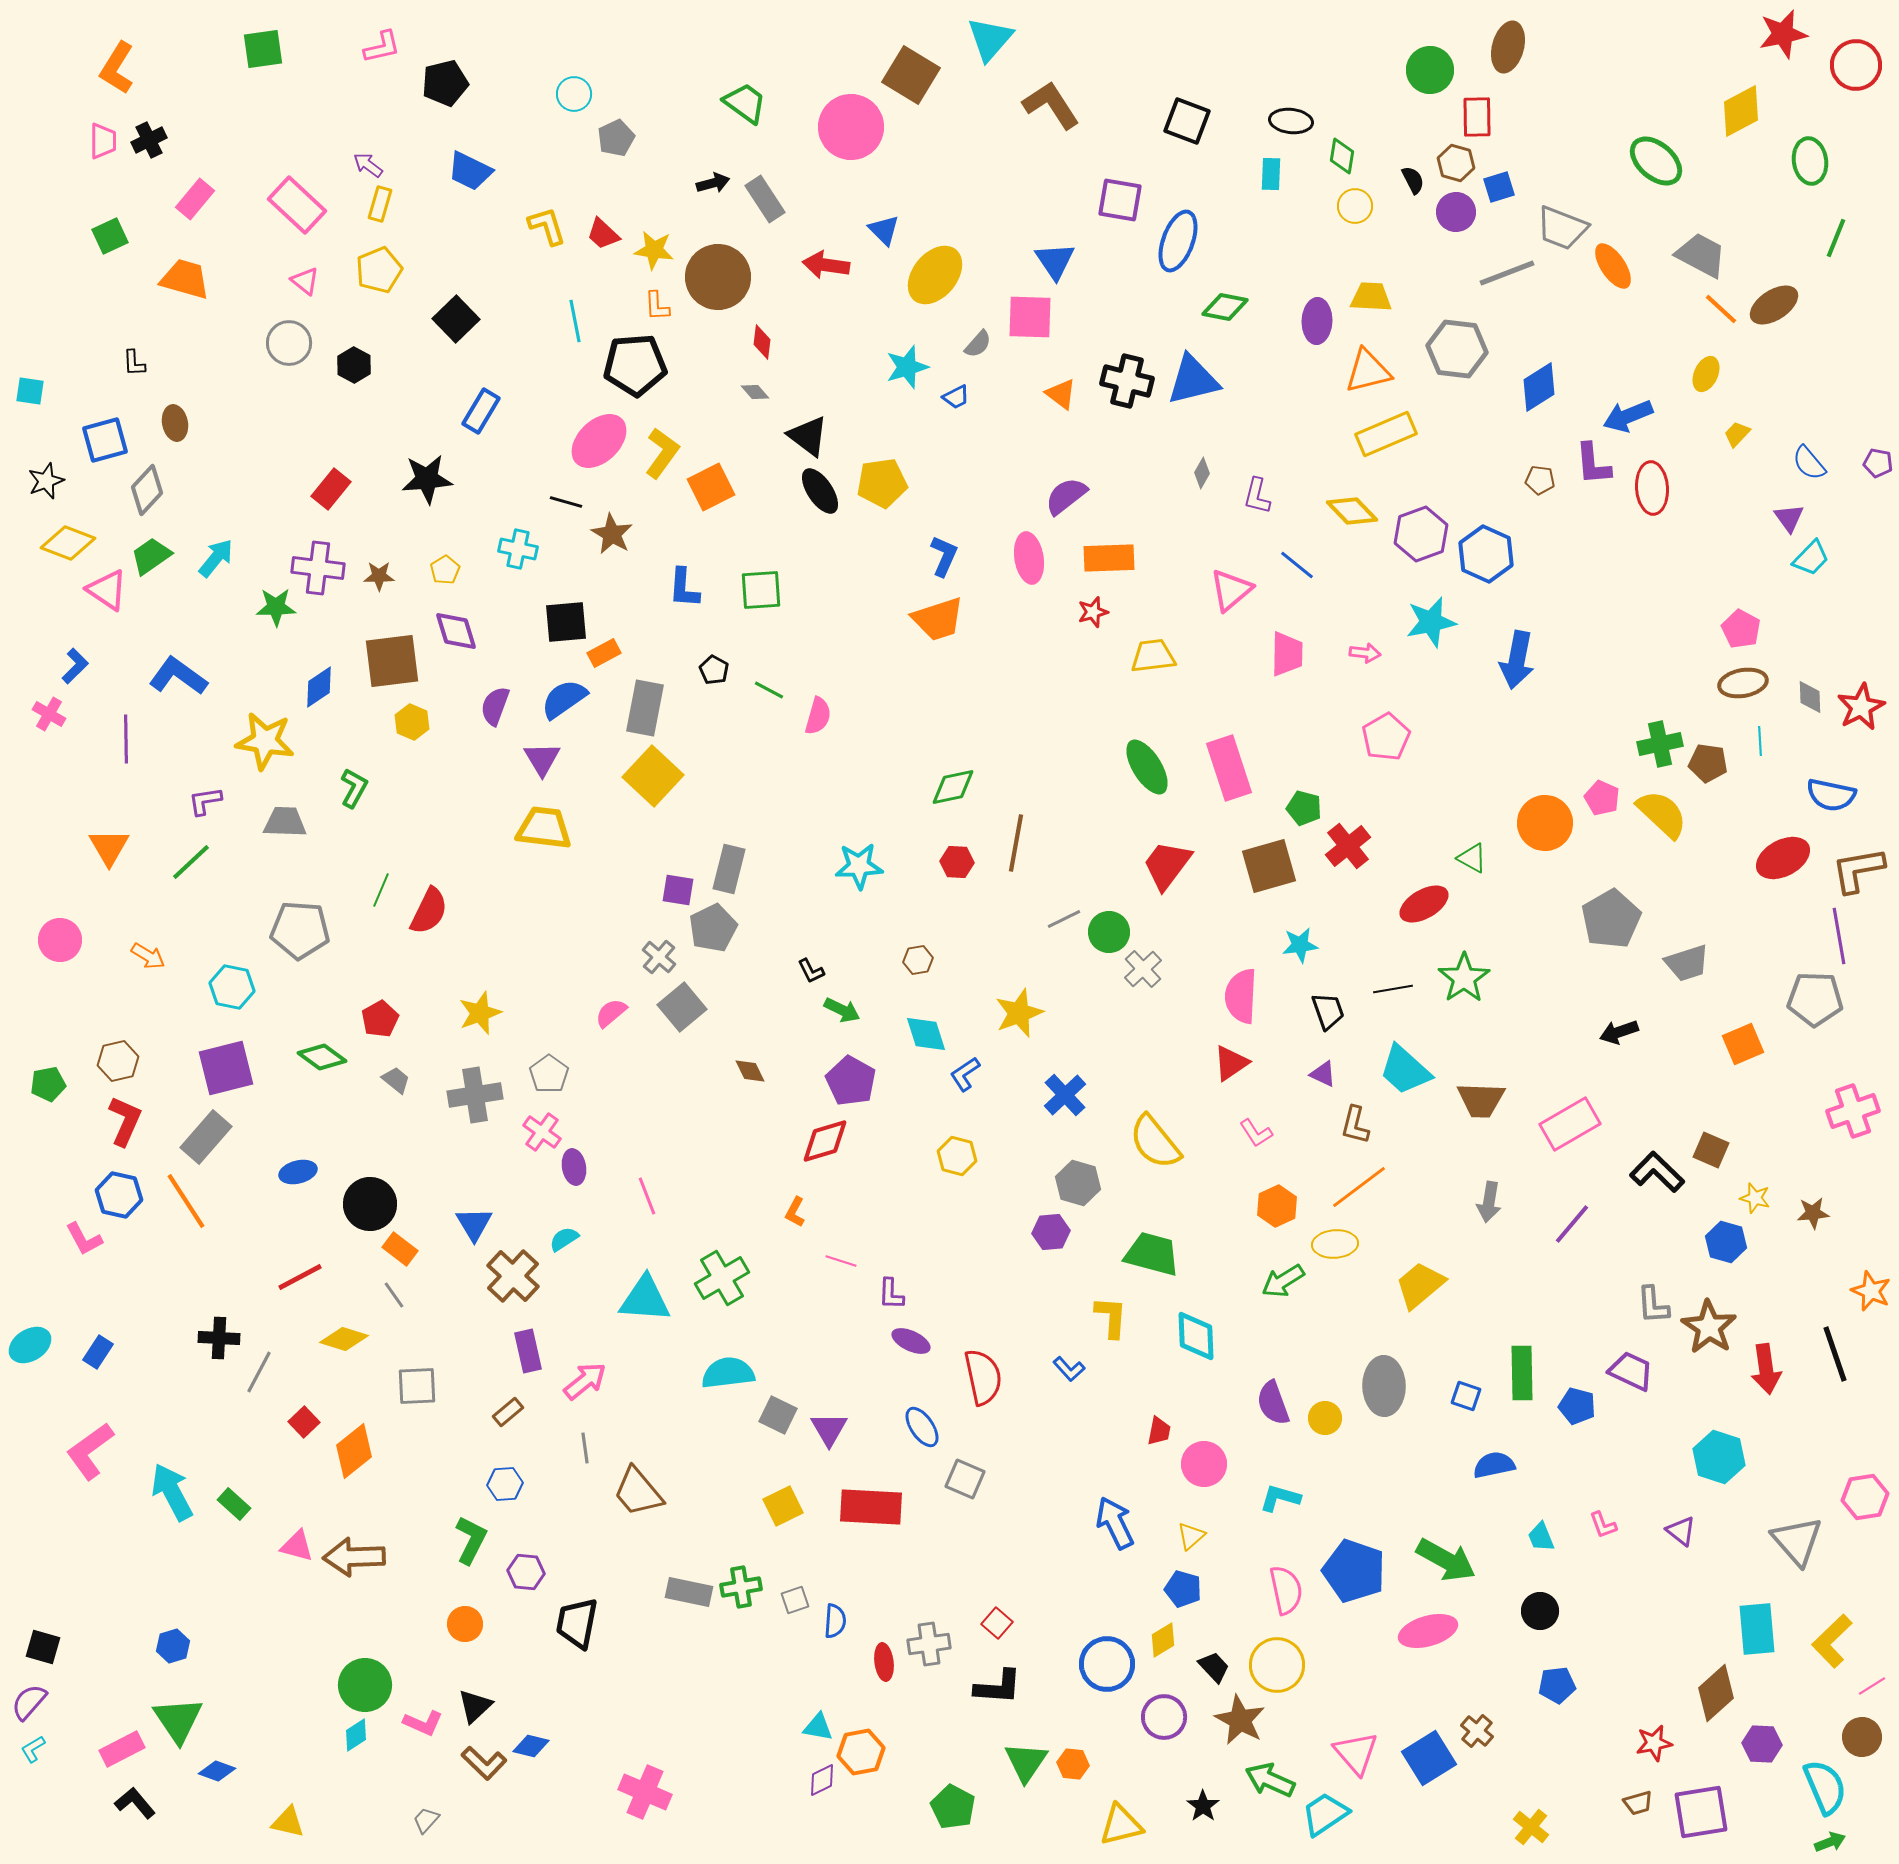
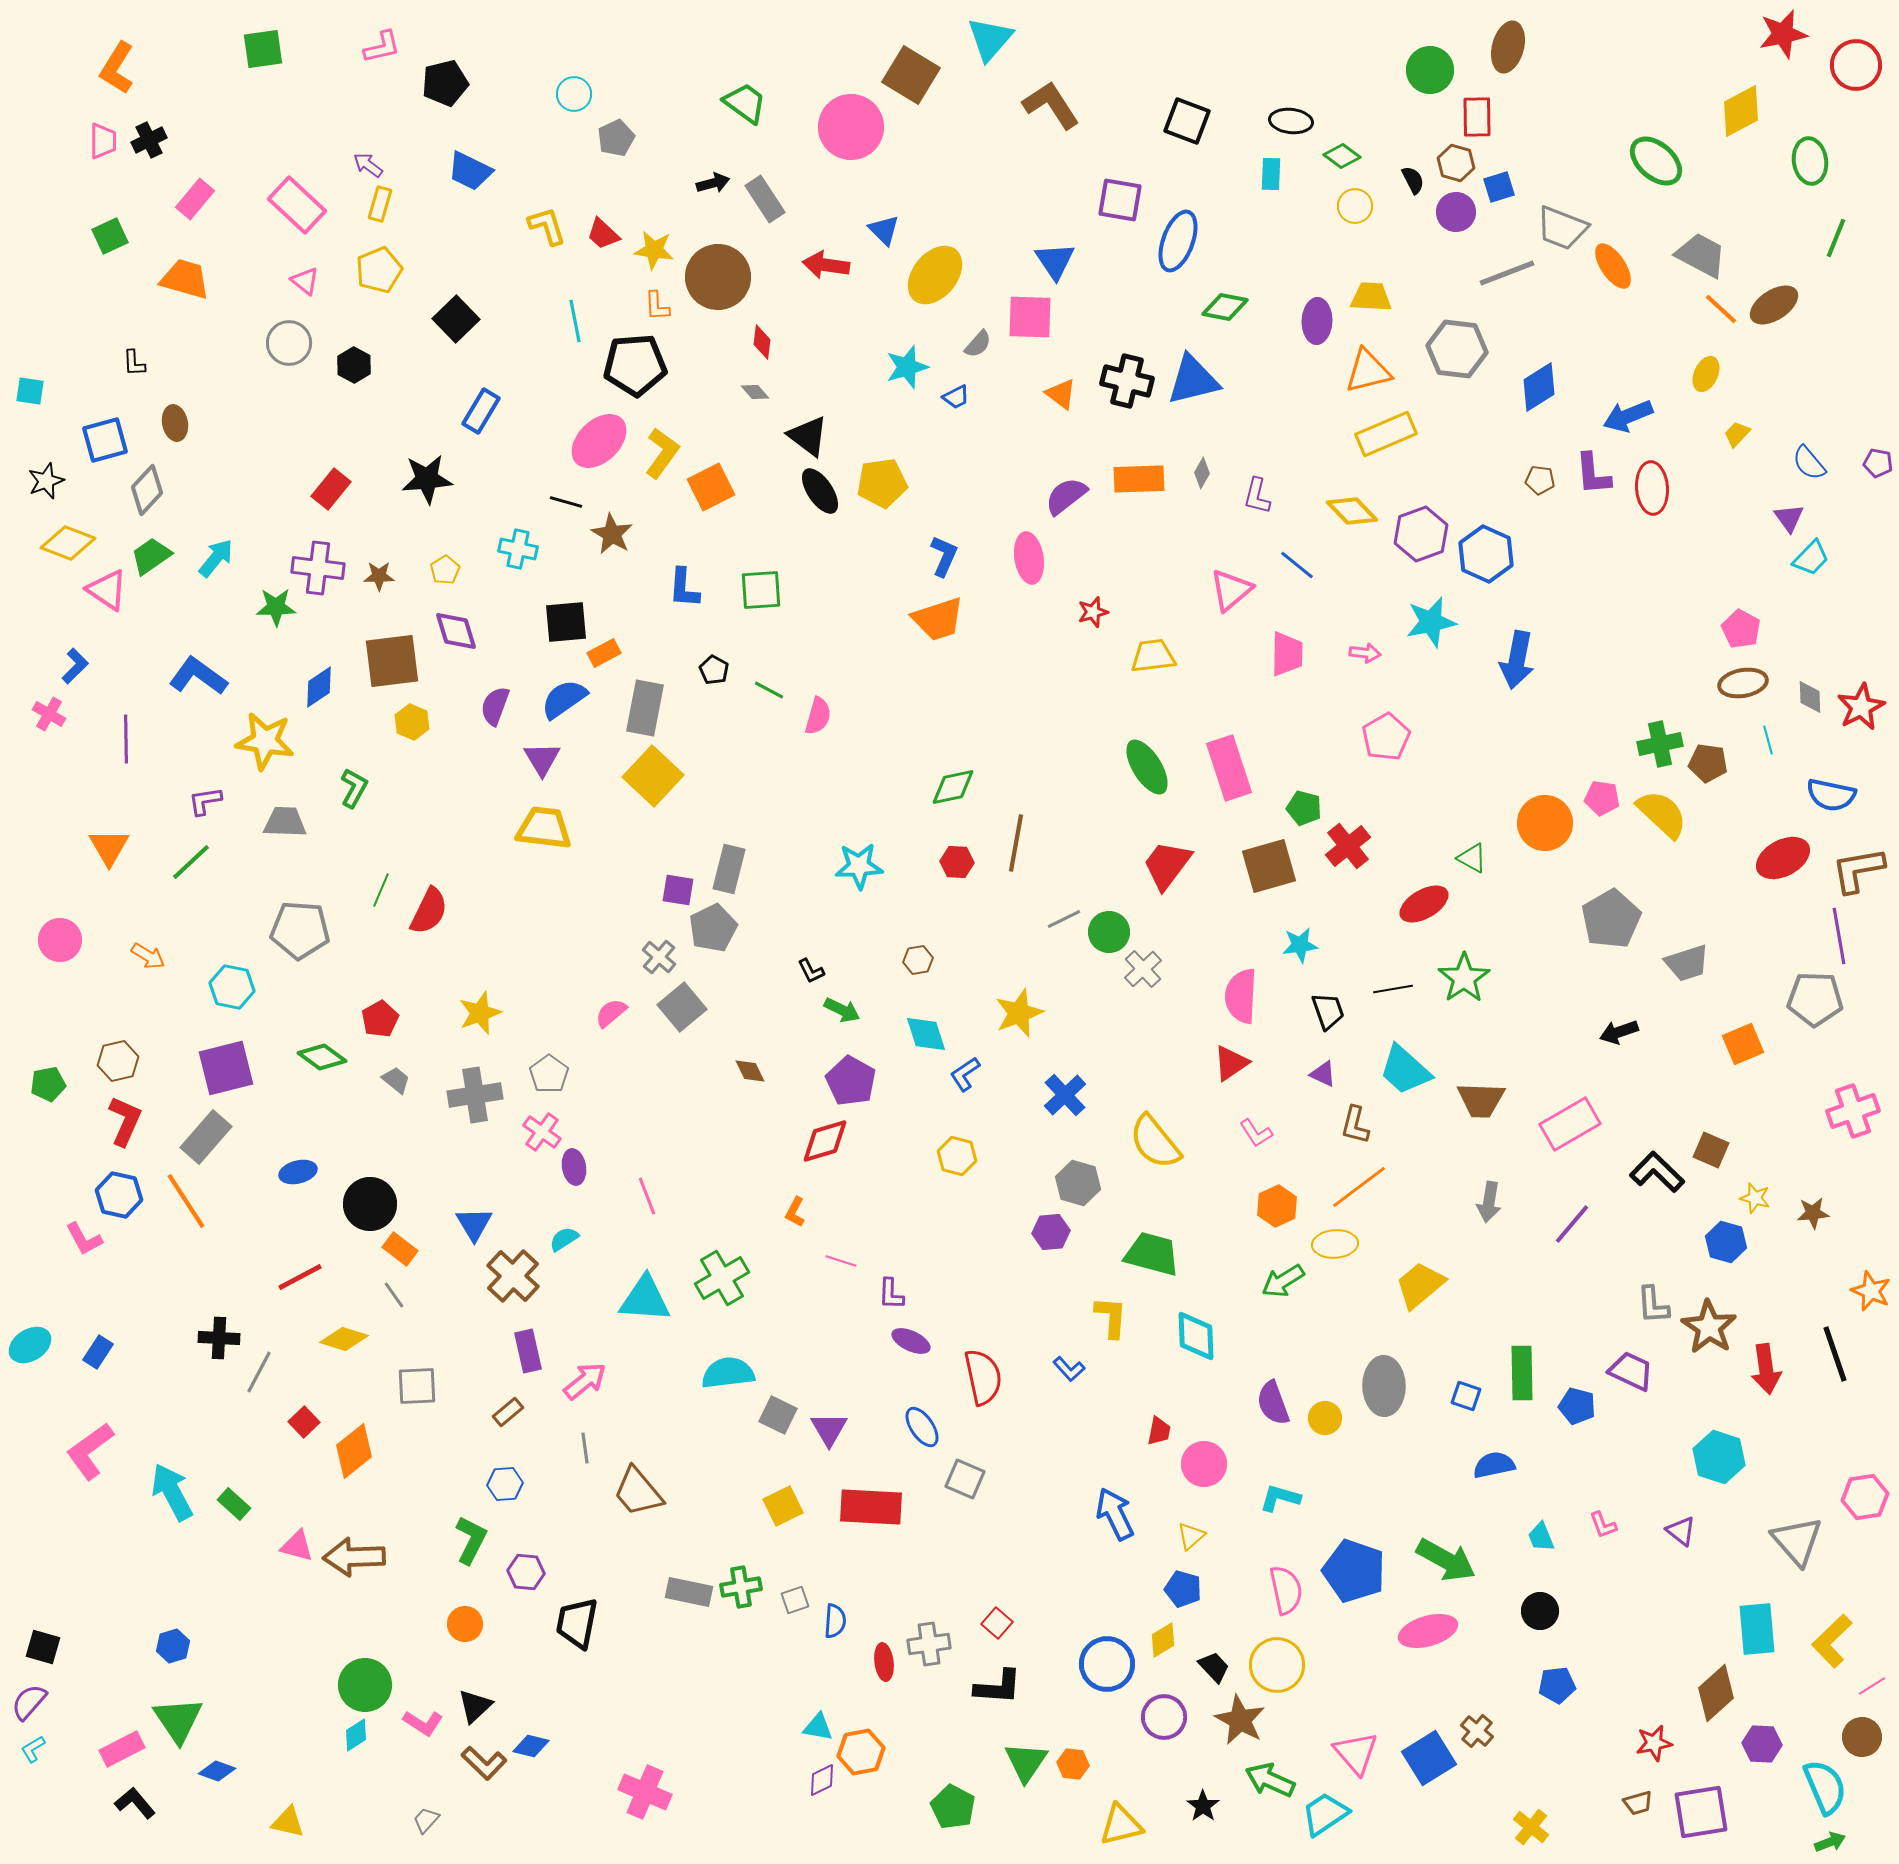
green diamond at (1342, 156): rotated 63 degrees counterclockwise
purple L-shape at (1593, 464): moved 10 px down
orange rectangle at (1109, 558): moved 30 px right, 79 px up
blue L-shape at (178, 676): moved 20 px right
cyan line at (1760, 741): moved 8 px right, 1 px up; rotated 12 degrees counterclockwise
pink pentagon at (1602, 798): rotated 16 degrees counterclockwise
blue arrow at (1115, 1523): moved 9 px up
pink L-shape at (423, 1723): rotated 9 degrees clockwise
